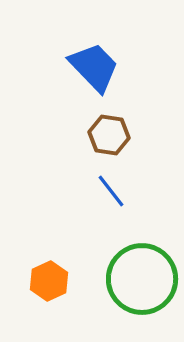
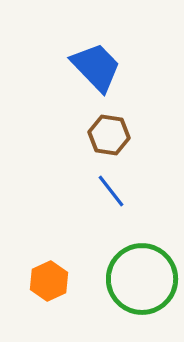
blue trapezoid: moved 2 px right
